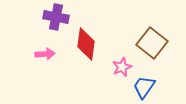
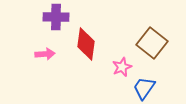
purple cross: rotated 10 degrees counterclockwise
blue trapezoid: moved 1 px down
